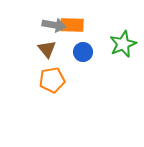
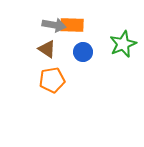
brown triangle: rotated 18 degrees counterclockwise
